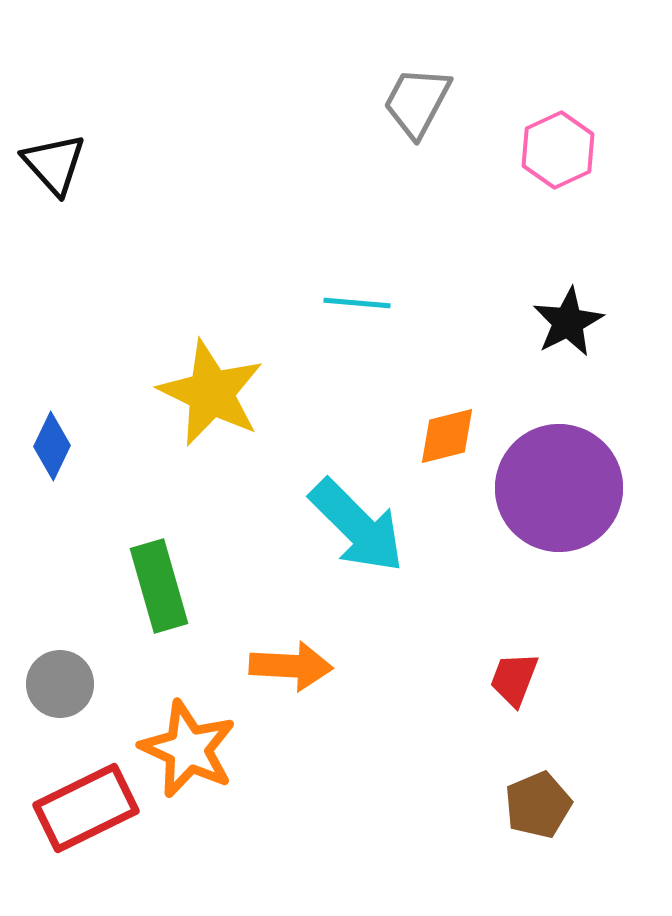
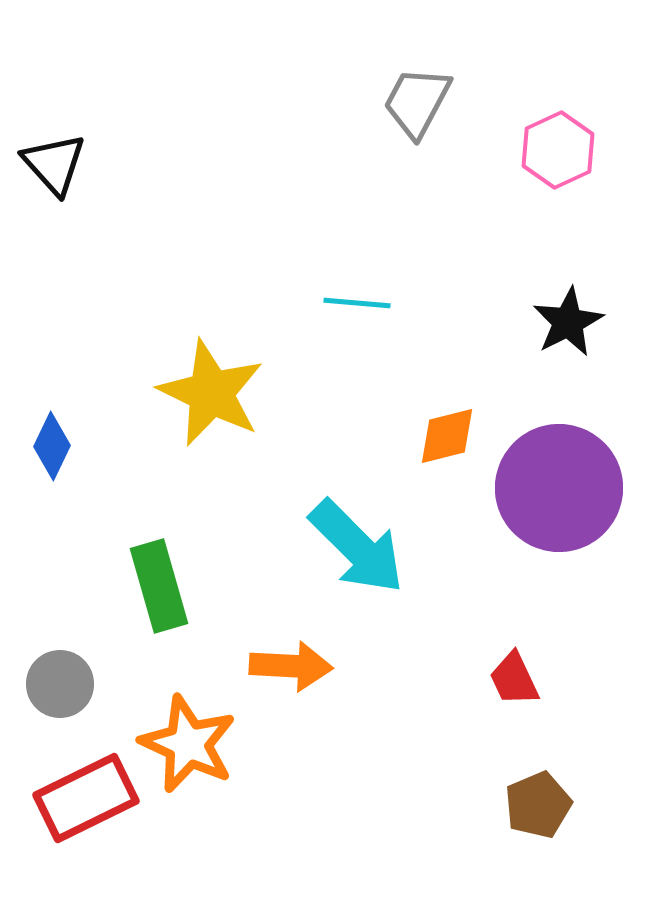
cyan arrow: moved 21 px down
red trapezoid: rotated 46 degrees counterclockwise
orange star: moved 5 px up
red rectangle: moved 10 px up
